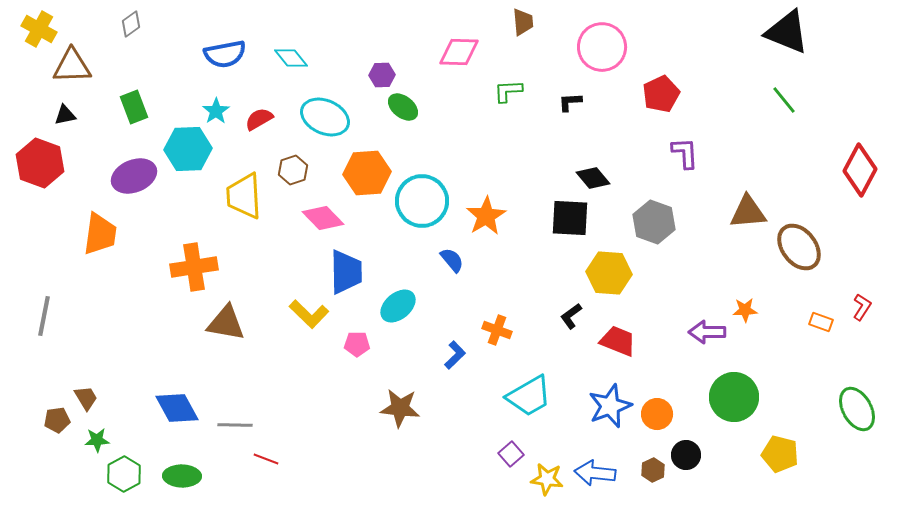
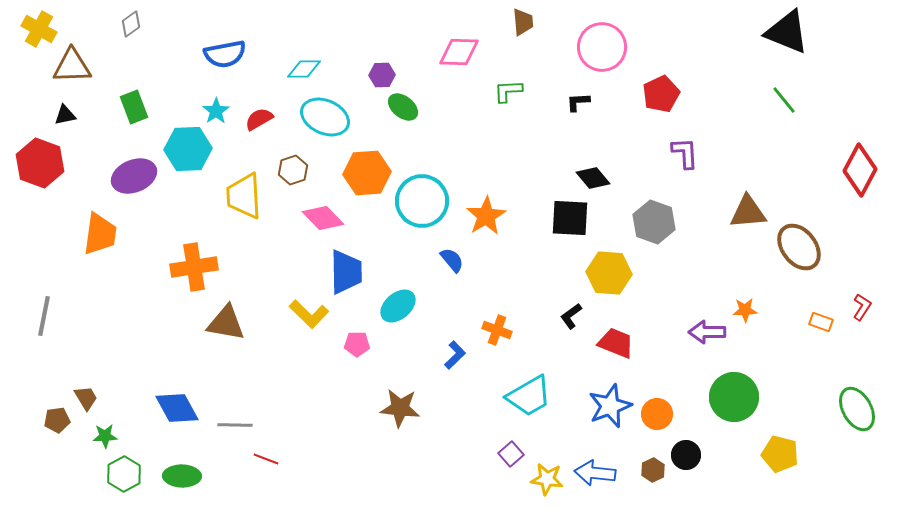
cyan diamond at (291, 58): moved 13 px right, 11 px down; rotated 52 degrees counterclockwise
black L-shape at (570, 102): moved 8 px right
red trapezoid at (618, 341): moved 2 px left, 2 px down
green star at (97, 440): moved 8 px right, 4 px up
